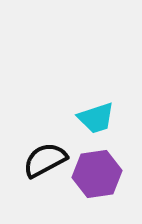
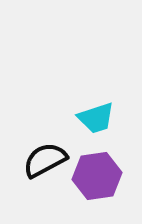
purple hexagon: moved 2 px down
